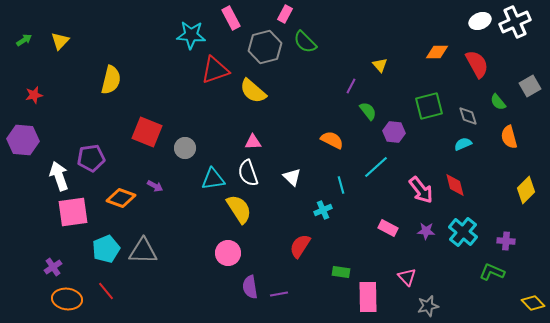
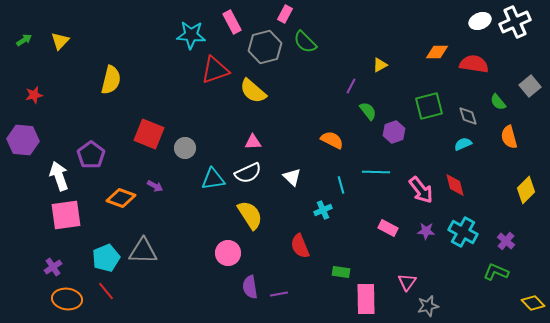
pink rectangle at (231, 18): moved 1 px right, 4 px down
red semicircle at (477, 64): moved 3 px left; rotated 52 degrees counterclockwise
yellow triangle at (380, 65): rotated 42 degrees clockwise
gray square at (530, 86): rotated 10 degrees counterclockwise
red square at (147, 132): moved 2 px right, 2 px down
purple hexagon at (394, 132): rotated 25 degrees counterclockwise
purple pentagon at (91, 158): moved 3 px up; rotated 28 degrees counterclockwise
cyan line at (376, 167): moved 5 px down; rotated 44 degrees clockwise
white semicircle at (248, 173): rotated 96 degrees counterclockwise
yellow semicircle at (239, 209): moved 11 px right, 6 px down
pink square at (73, 212): moved 7 px left, 3 px down
cyan cross at (463, 232): rotated 12 degrees counterclockwise
purple cross at (506, 241): rotated 36 degrees clockwise
red semicircle at (300, 246): rotated 55 degrees counterclockwise
cyan pentagon at (106, 249): moved 9 px down
green L-shape at (492, 272): moved 4 px right
pink triangle at (407, 277): moved 5 px down; rotated 18 degrees clockwise
pink rectangle at (368, 297): moved 2 px left, 2 px down
